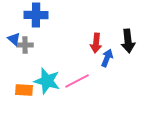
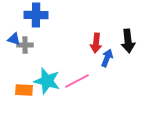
blue triangle: rotated 24 degrees counterclockwise
